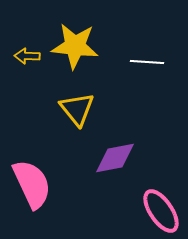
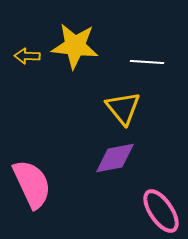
yellow triangle: moved 46 px right, 1 px up
